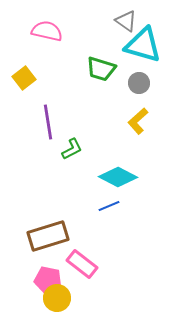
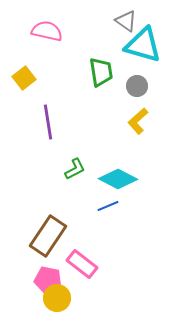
green trapezoid: moved 3 px down; rotated 116 degrees counterclockwise
gray circle: moved 2 px left, 3 px down
green L-shape: moved 3 px right, 20 px down
cyan diamond: moved 2 px down
blue line: moved 1 px left
brown rectangle: rotated 39 degrees counterclockwise
